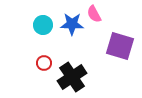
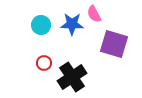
cyan circle: moved 2 px left
purple square: moved 6 px left, 2 px up
